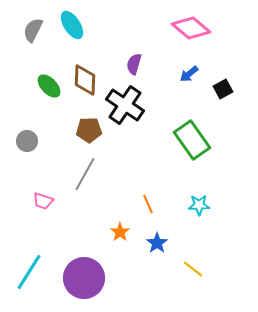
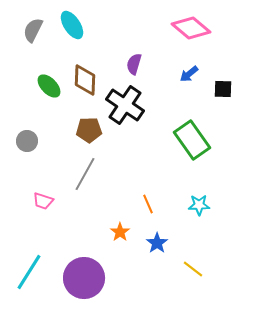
black square: rotated 30 degrees clockwise
